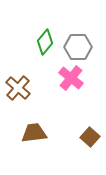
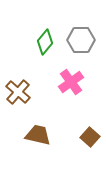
gray hexagon: moved 3 px right, 7 px up
pink cross: moved 4 px down; rotated 15 degrees clockwise
brown cross: moved 4 px down
brown trapezoid: moved 4 px right, 2 px down; rotated 20 degrees clockwise
